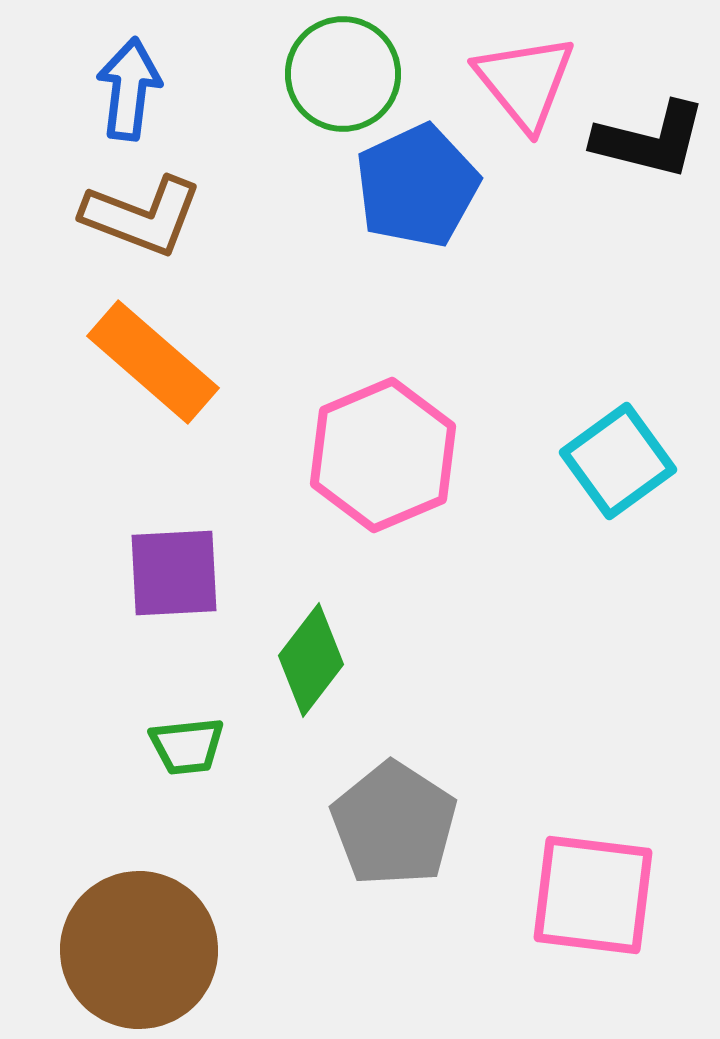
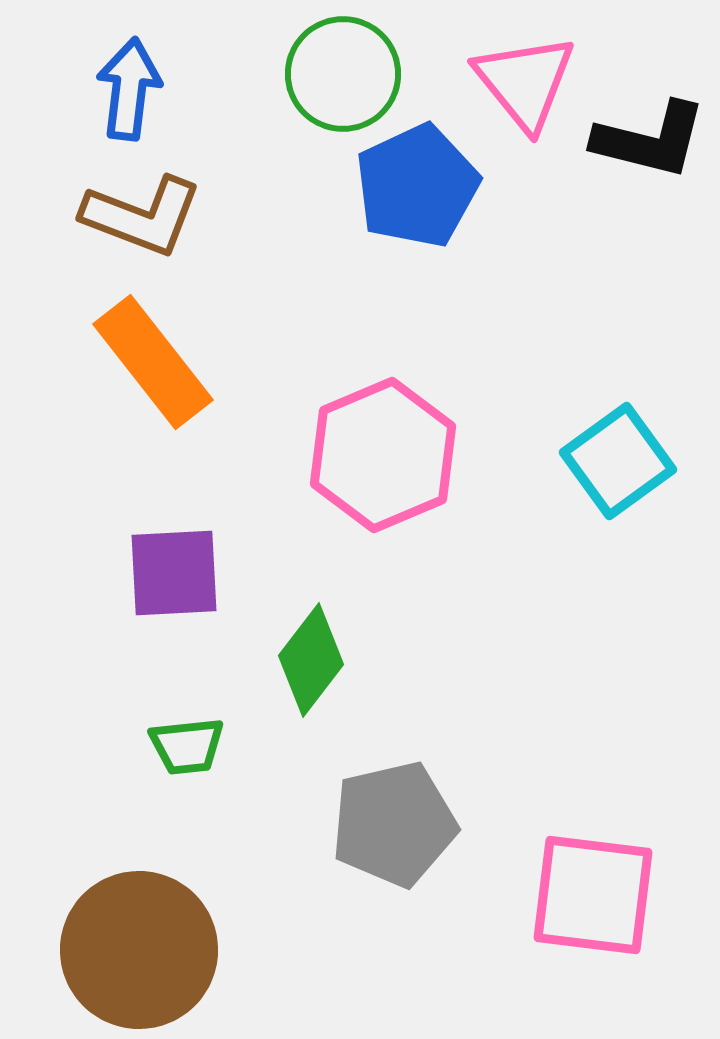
orange rectangle: rotated 11 degrees clockwise
gray pentagon: rotated 26 degrees clockwise
